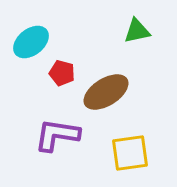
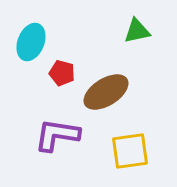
cyan ellipse: rotated 30 degrees counterclockwise
yellow square: moved 2 px up
